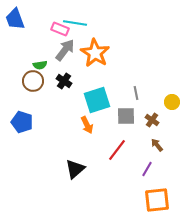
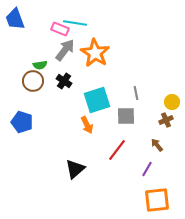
brown cross: moved 14 px right; rotated 32 degrees clockwise
